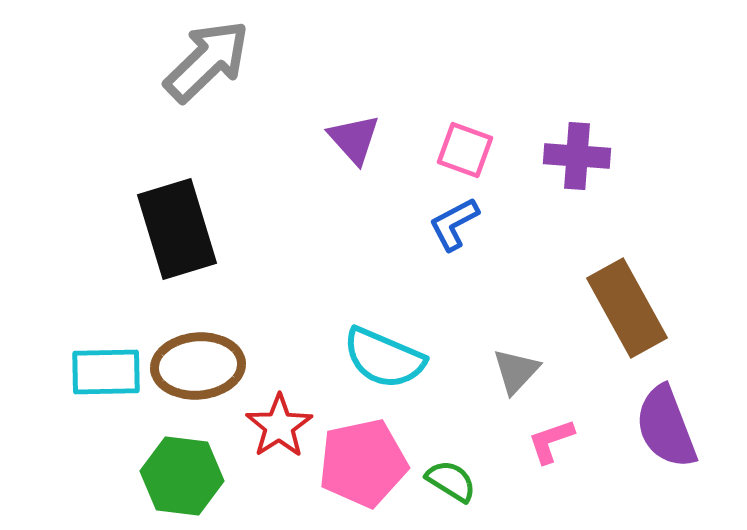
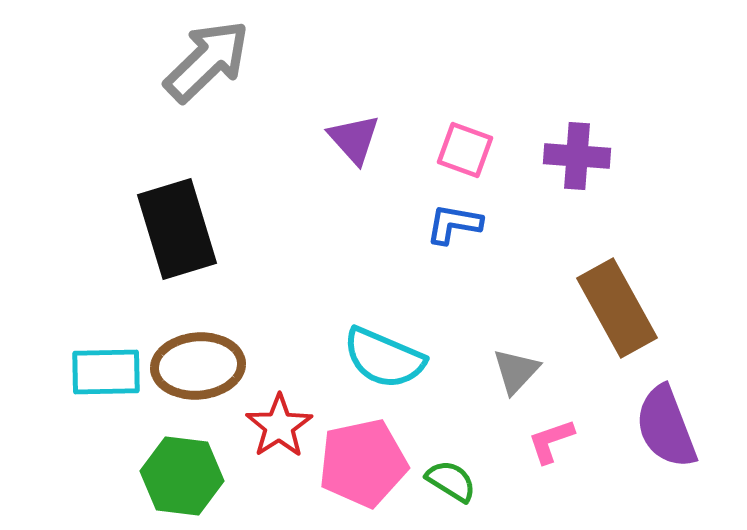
blue L-shape: rotated 38 degrees clockwise
brown rectangle: moved 10 px left
